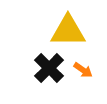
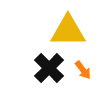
orange arrow: rotated 18 degrees clockwise
